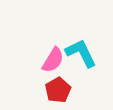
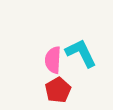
pink semicircle: rotated 152 degrees clockwise
